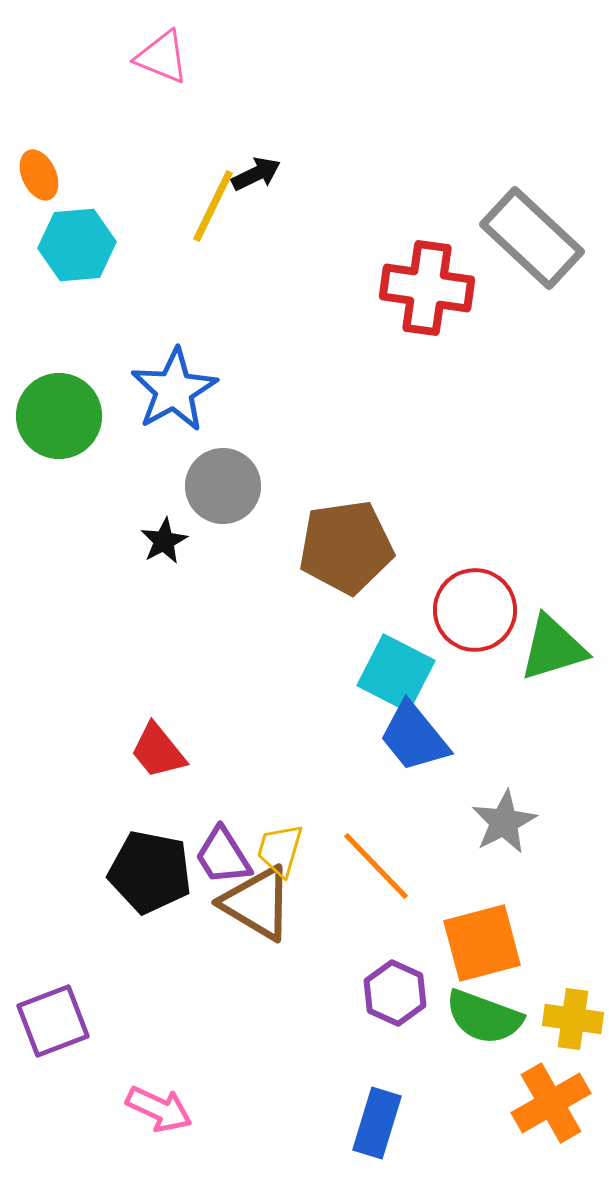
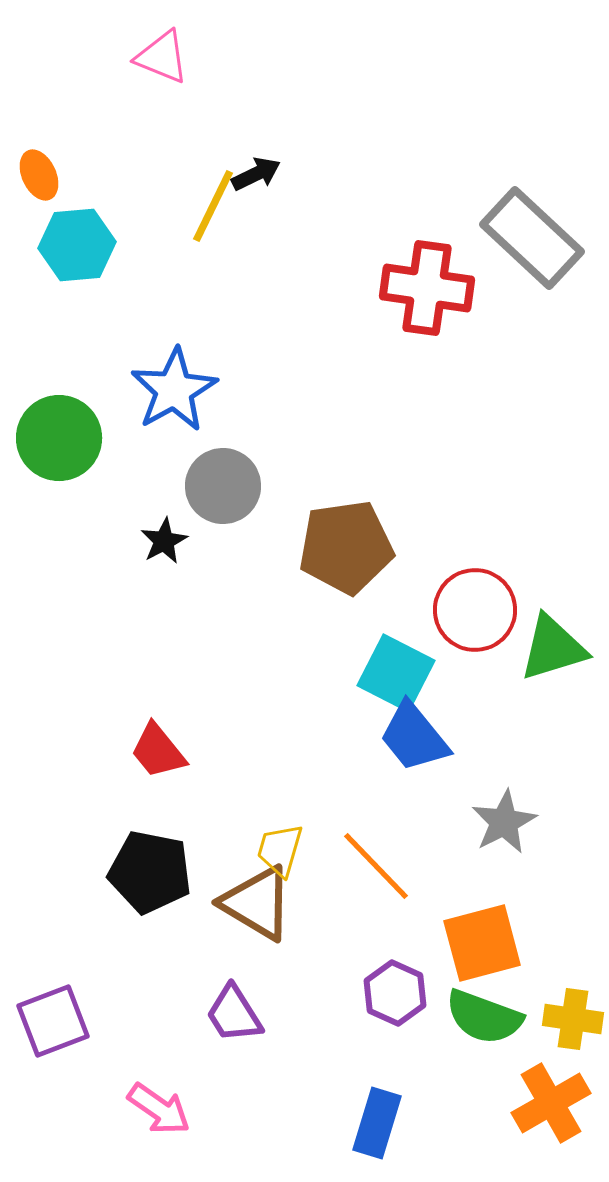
green circle: moved 22 px down
purple trapezoid: moved 11 px right, 158 px down
pink arrow: rotated 10 degrees clockwise
